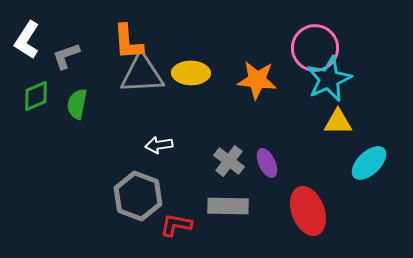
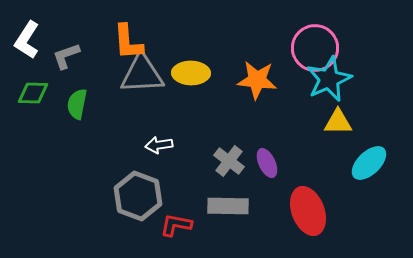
green diamond: moved 3 px left, 3 px up; rotated 24 degrees clockwise
